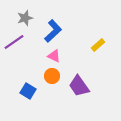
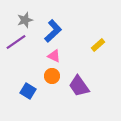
gray star: moved 2 px down
purple line: moved 2 px right
